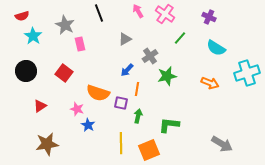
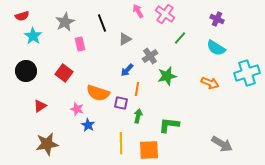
black line: moved 3 px right, 10 px down
purple cross: moved 8 px right, 2 px down
gray star: moved 3 px up; rotated 18 degrees clockwise
orange square: rotated 20 degrees clockwise
